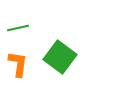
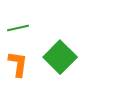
green square: rotated 8 degrees clockwise
